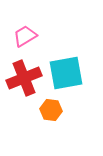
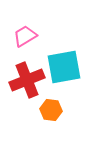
cyan square: moved 2 px left, 6 px up
red cross: moved 3 px right, 2 px down
